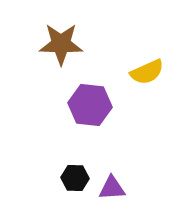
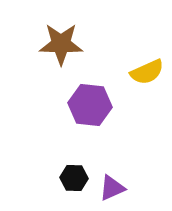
black hexagon: moved 1 px left
purple triangle: rotated 20 degrees counterclockwise
